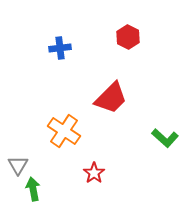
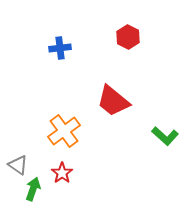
red trapezoid: moved 2 px right, 3 px down; rotated 84 degrees clockwise
orange cross: rotated 20 degrees clockwise
green L-shape: moved 2 px up
gray triangle: rotated 25 degrees counterclockwise
red star: moved 32 px left
green arrow: rotated 30 degrees clockwise
